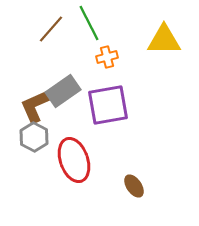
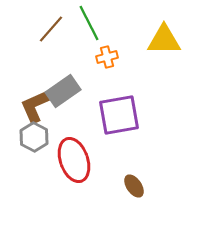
purple square: moved 11 px right, 10 px down
